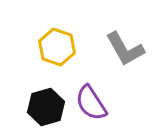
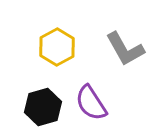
yellow hexagon: rotated 12 degrees clockwise
black hexagon: moved 3 px left
